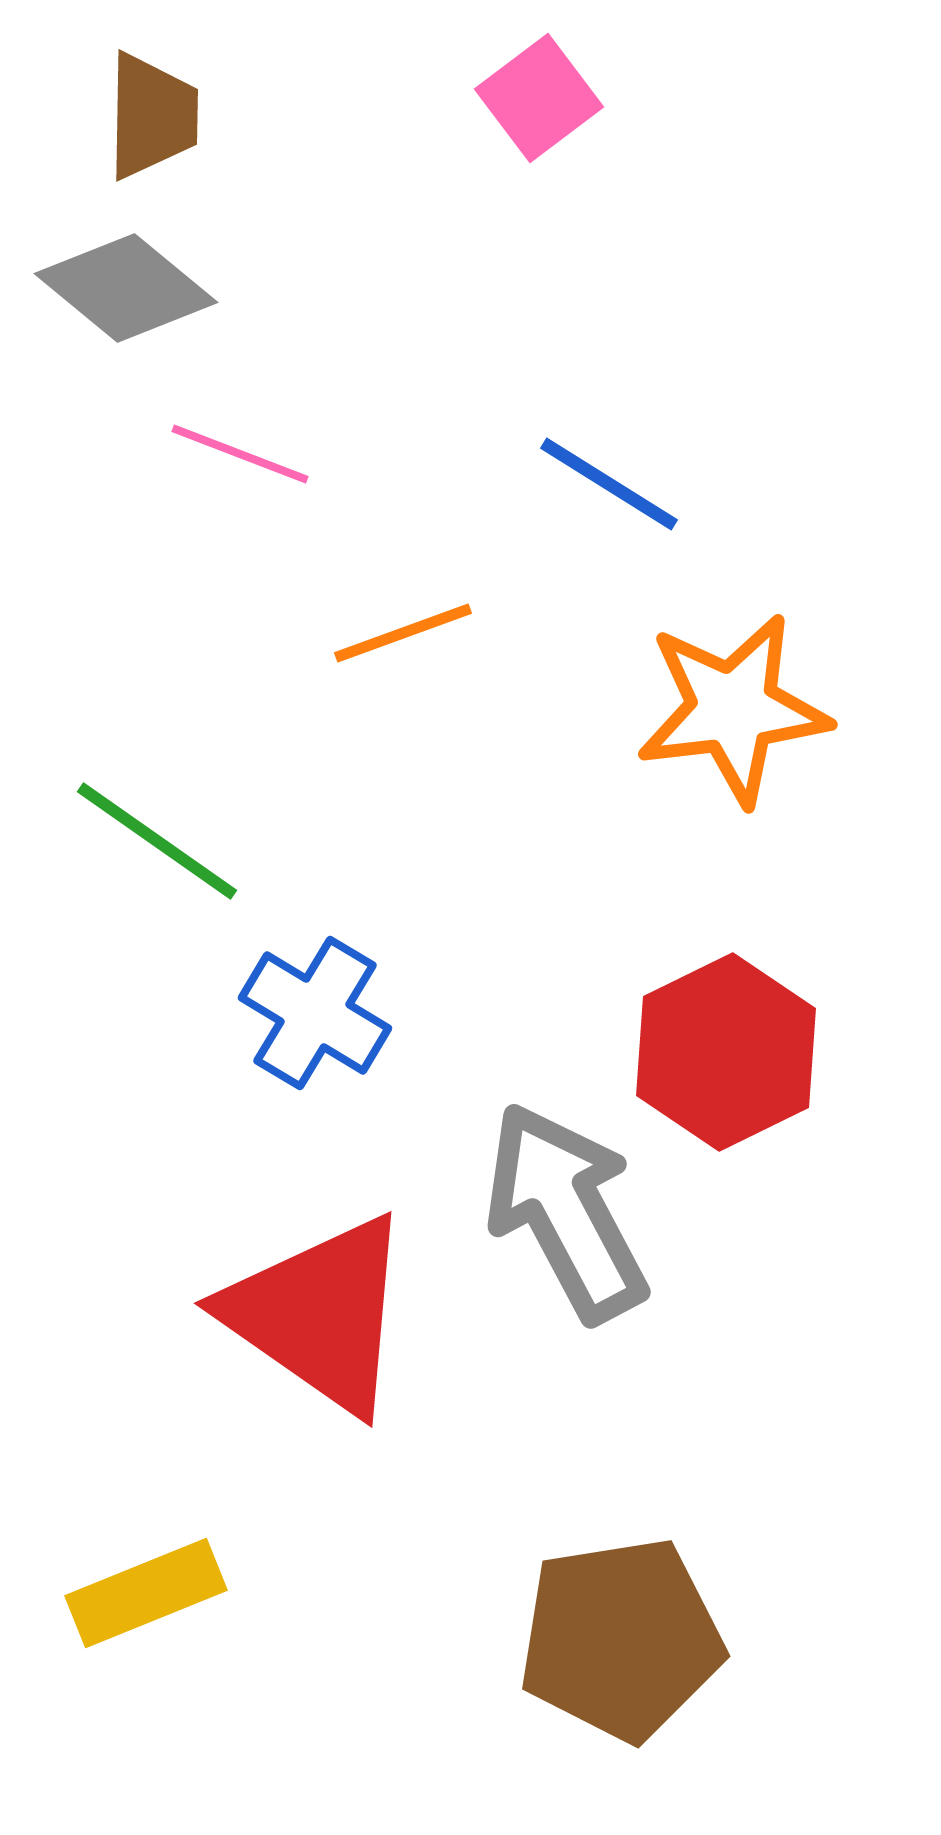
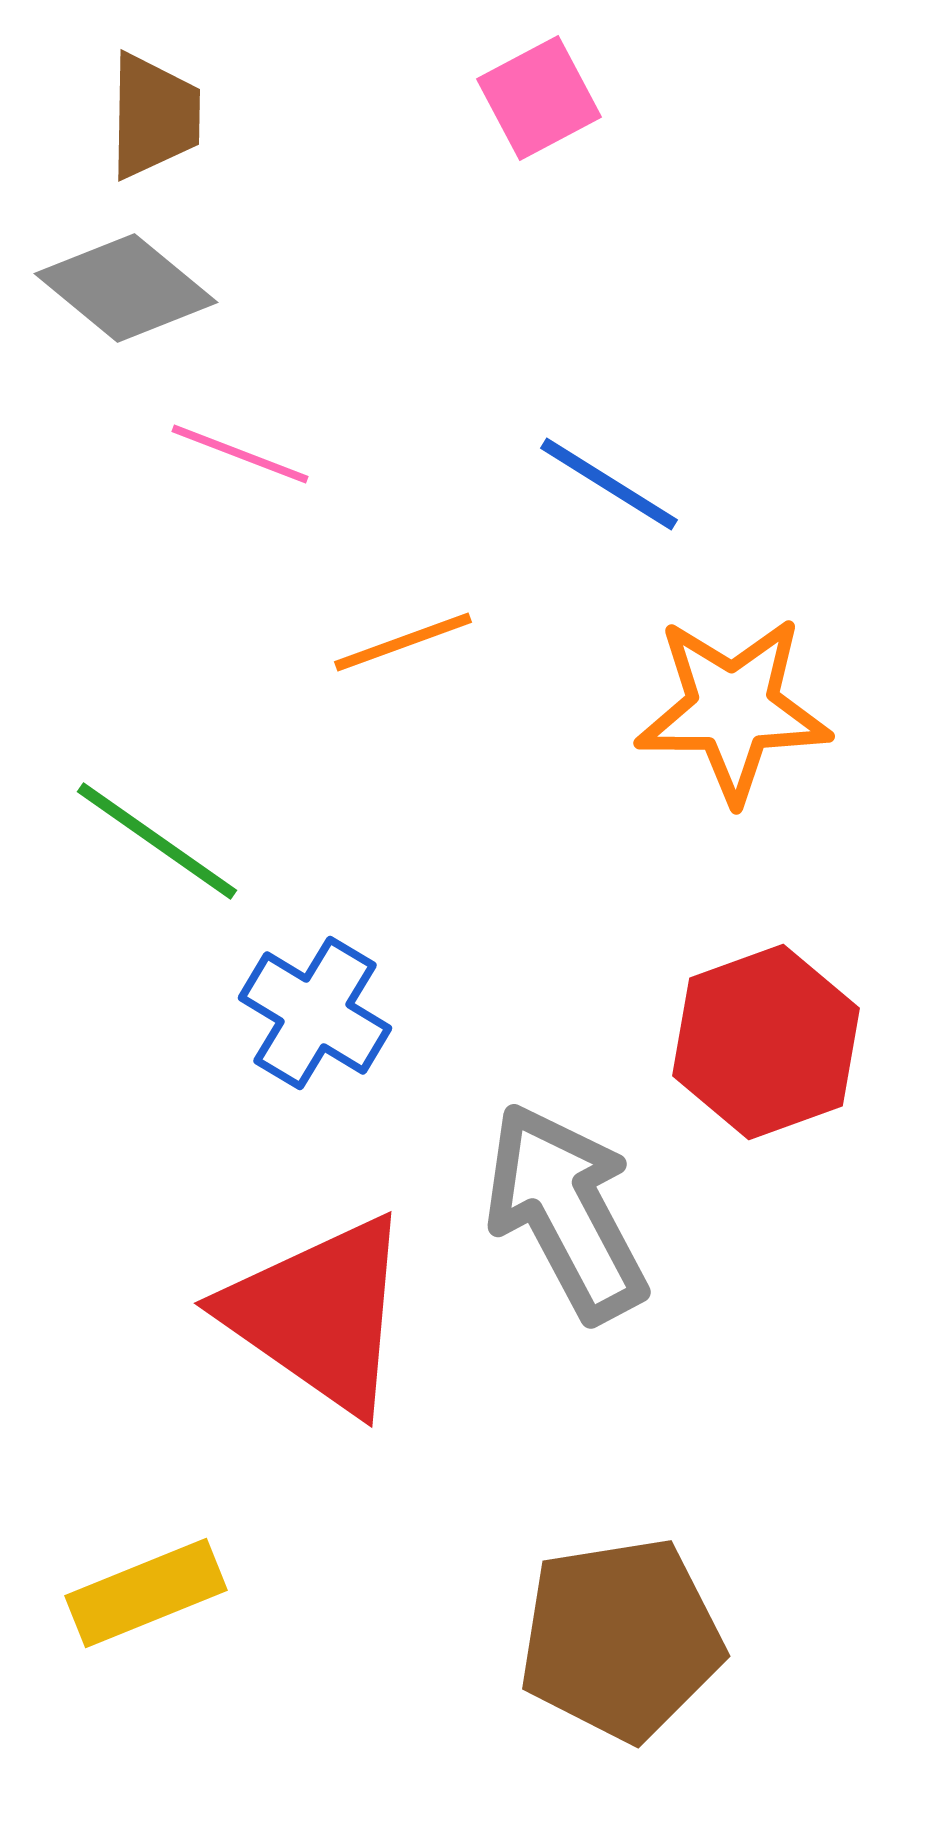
pink square: rotated 9 degrees clockwise
brown trapezoid: moved 2 px right
orange line: moved 9 px down
orange star: rotated 7 degrees clockwise
red hexagon: moved 40 px right, 10 px up; rotated 6 degrees clockwise
